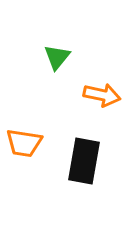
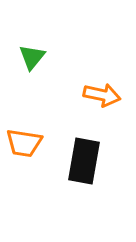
green triangle: moved 25 px left
